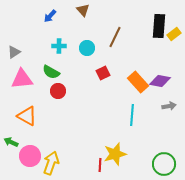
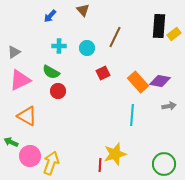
pink triangle: moved 2 px left, 1 px down; rotated 20 degrees counterclockwise
